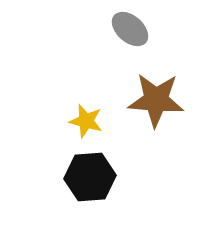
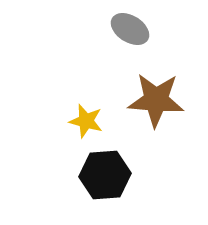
gray ellipse: rotated 9 degrees counterclockwise
black hexagon: moved 15 px right, 2 px up
